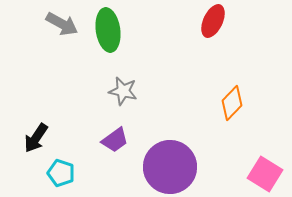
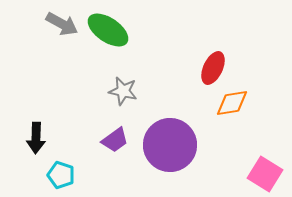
red ellipse: moved 47 px down
green ellipse: rotated 48 degrees counterclockwise
orange diamond: rotated 36 degrees clockwise
black arrow: rotated 32 degrees counterclockwise
purple circle: moved 22 px up
cyan pentagon: moved 2 px down
